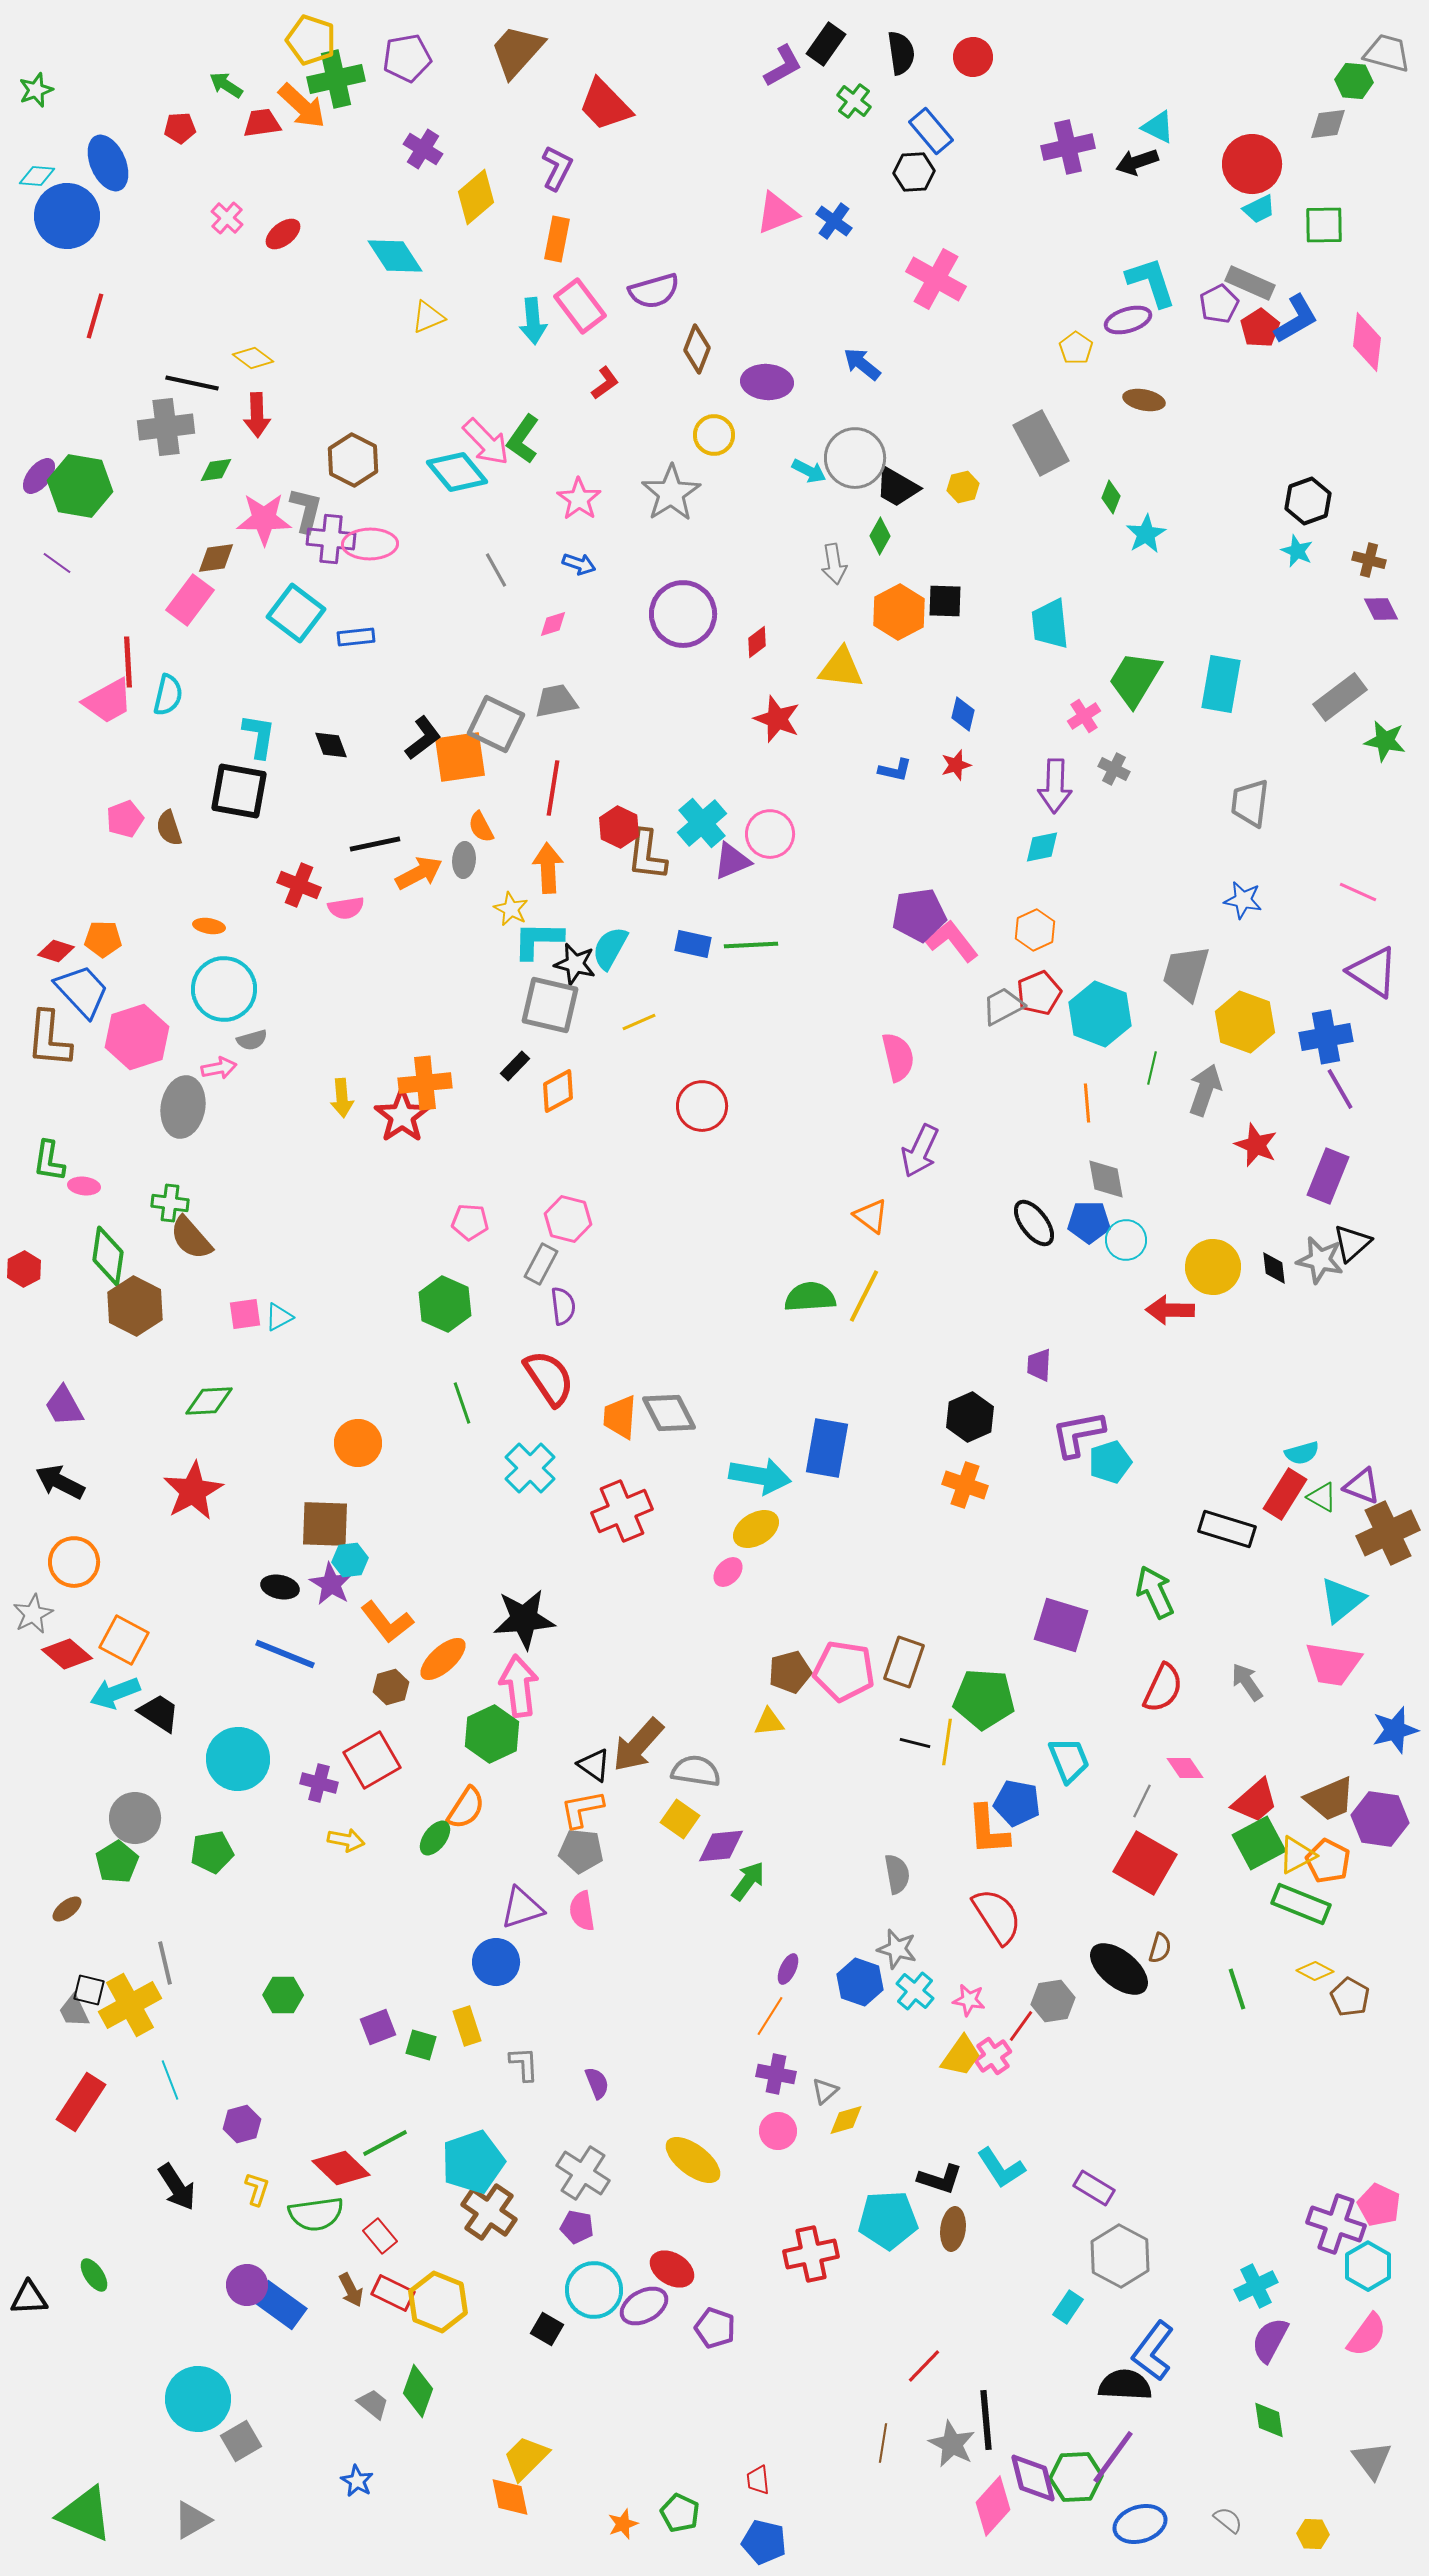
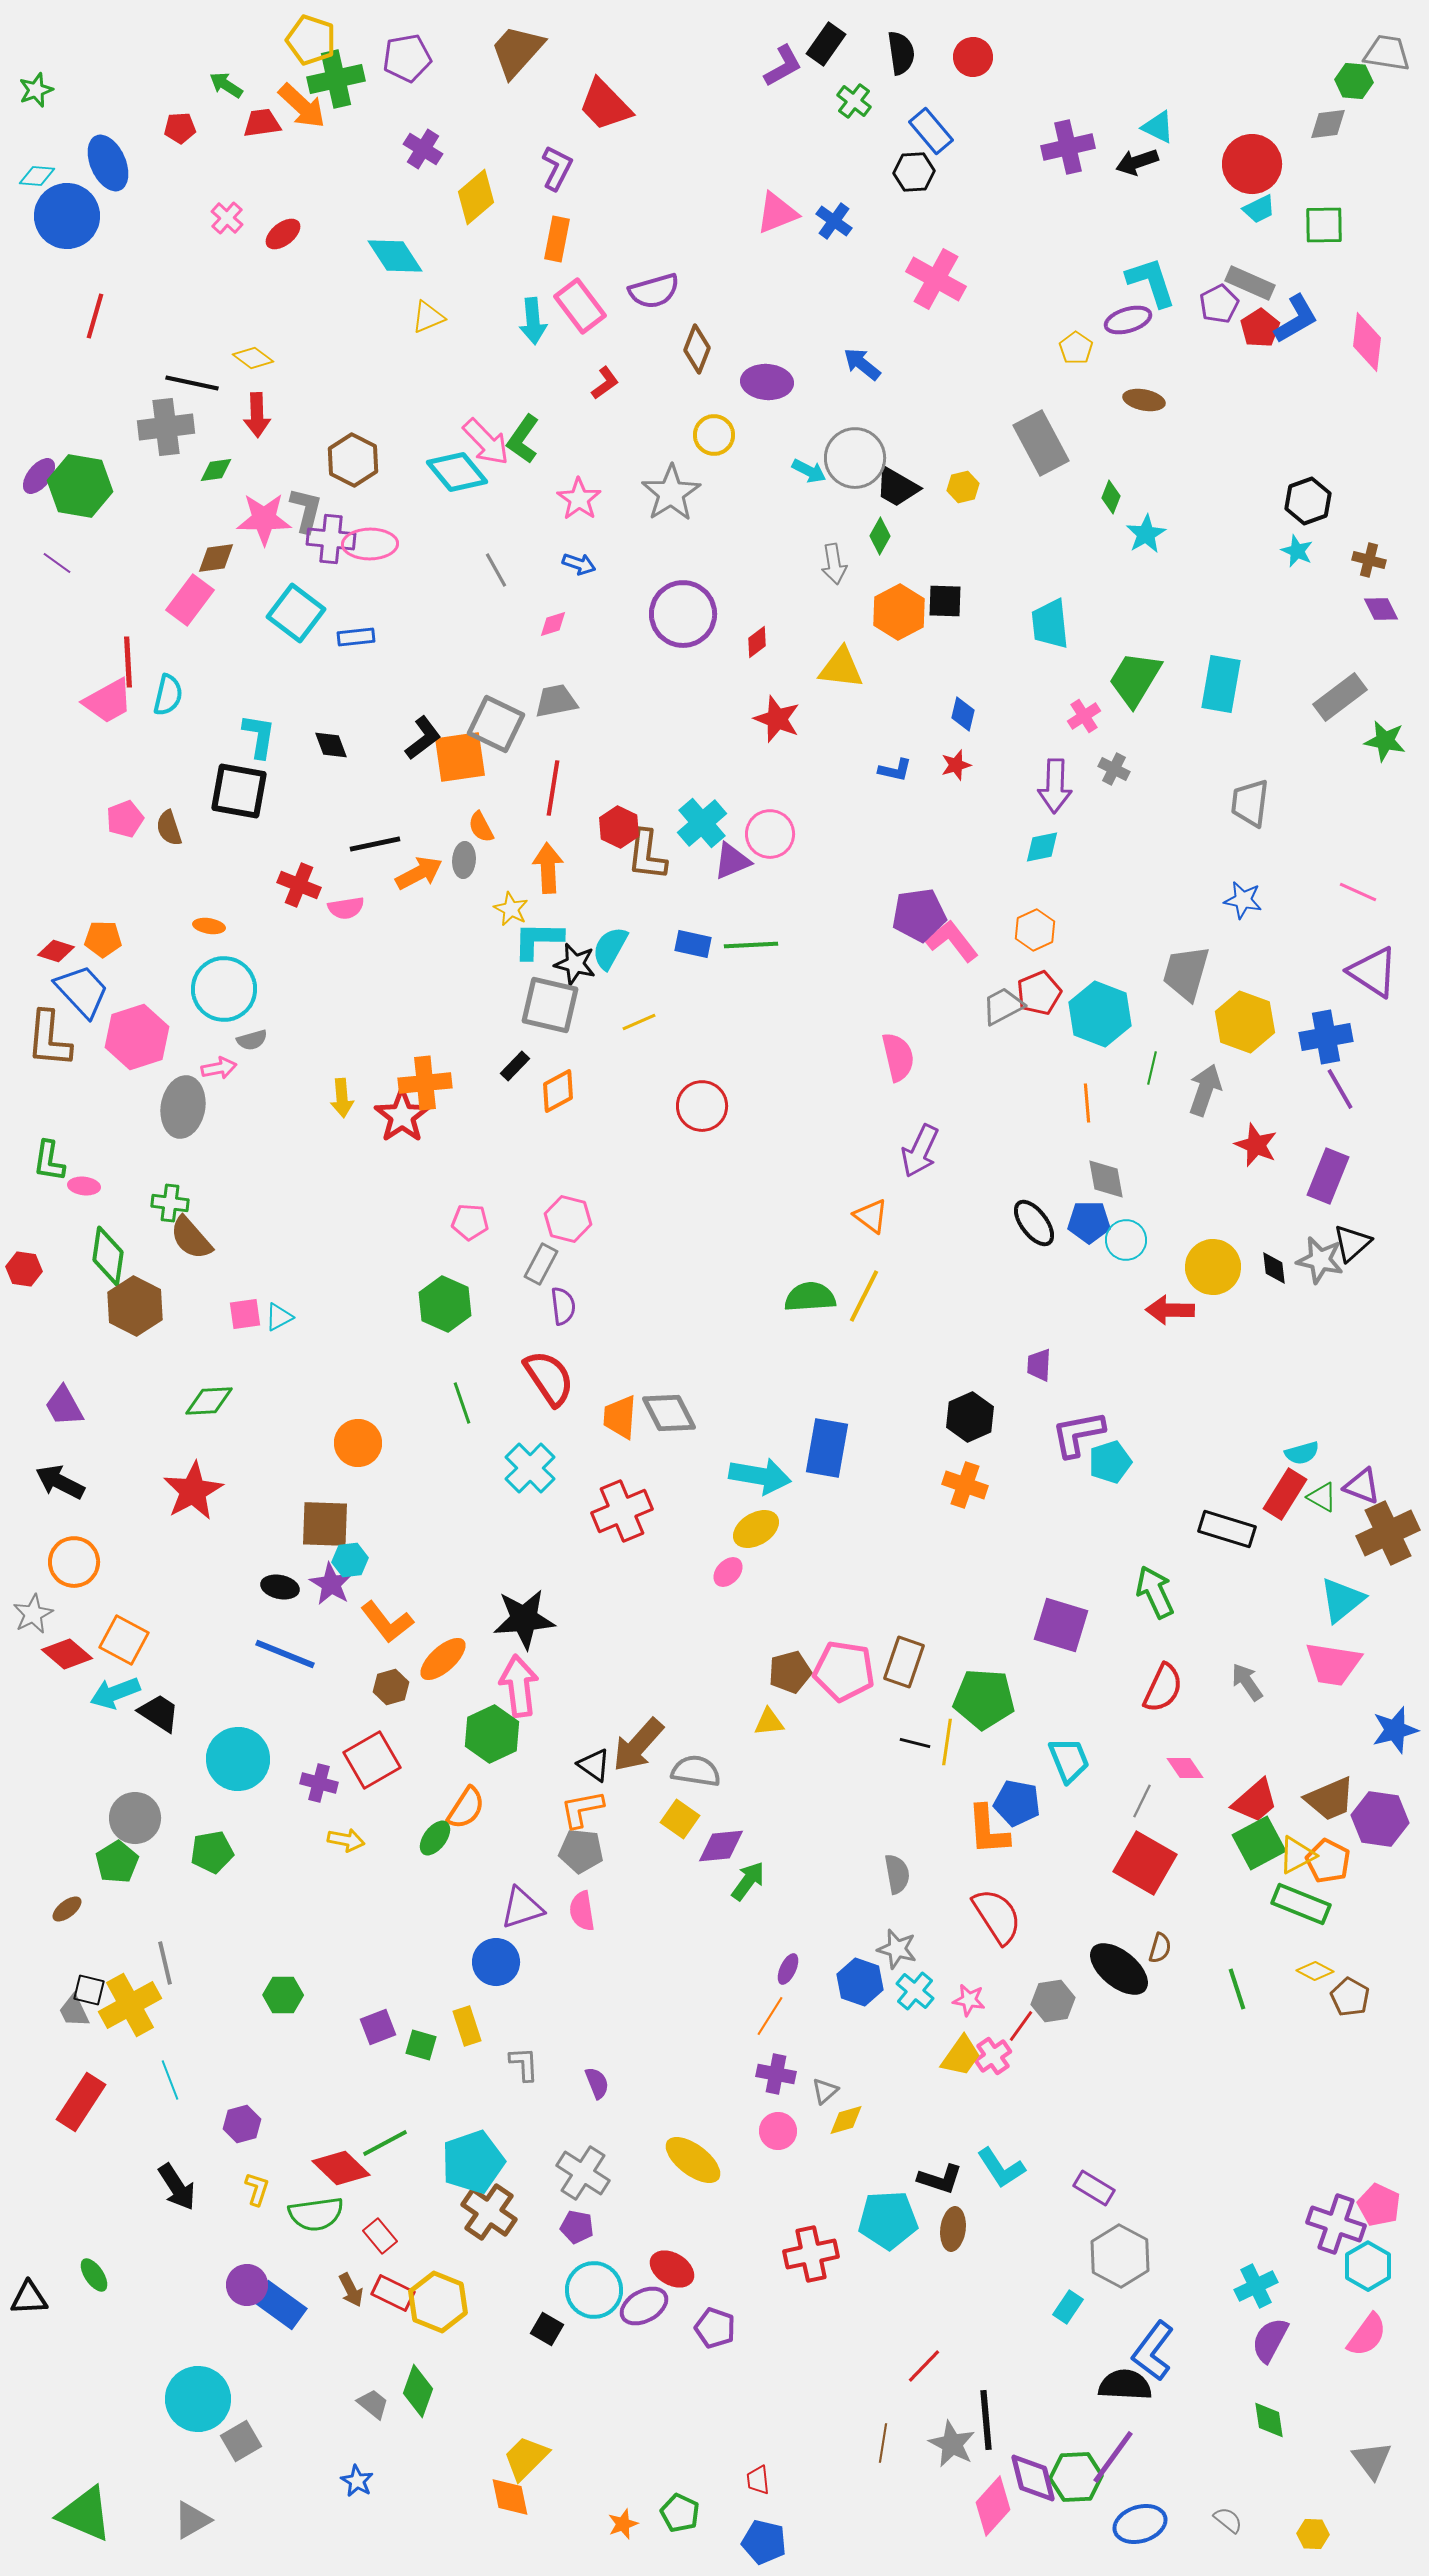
gray trapezoid at (1387, 53): rotated 6 degrees counterclockwise
red hexagon at (24, 1269): rotated 24 degrees counterclockwise
